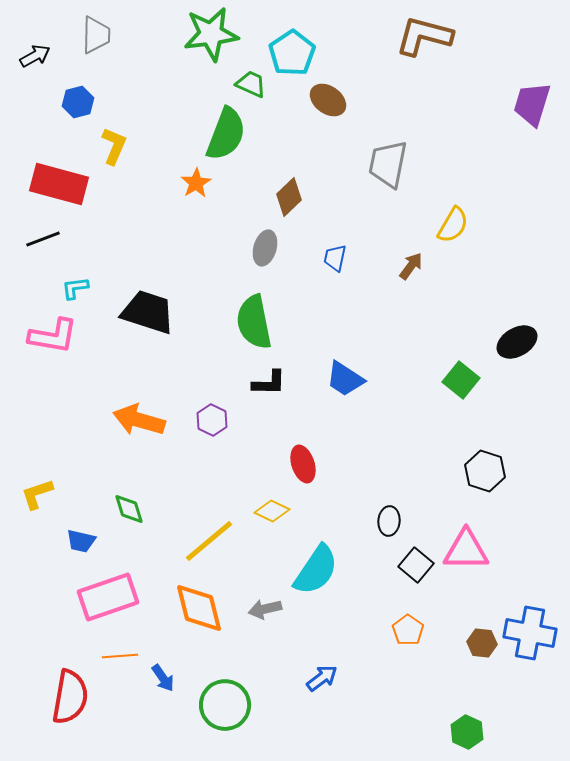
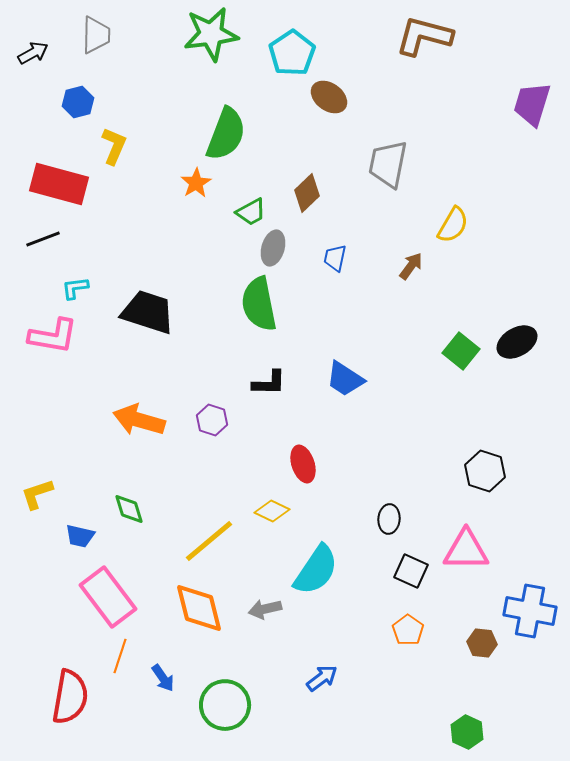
black arrow at (35, 56): moved 2 px left, 3 px up
green trapezoid at (251, 84): moved 128 px down; rotated 128 degrees clockwise
brown ellipse at (328, 100): moved 1 px right, 3 px up
brown diamond at (289, 197): moved 18 px right, 4 px up
gray ellipse at (265, 248): moved 8 px right
green semicircle at (254, 322): moved 5 px right, 18 px up
green square at (461, 380): moved 29 px up
purple hexagon at (212, 420): rotated 8 degrees counterclockwise
black ellipse at (389, 521): moved 2 px up
blue trapezoid at (81, 541): moved 1 px left, 5 px up
black square at (416, 565): moved 5 px left, 6 px down; rotated 16 degrees counterclockwise
pink rectangle at (108, 597): rotated 72 degrees clockwise
blue cross at (530, 633): moved 22 px up
orange line at (120, 656): rotated 68 degrees counterclockwise
